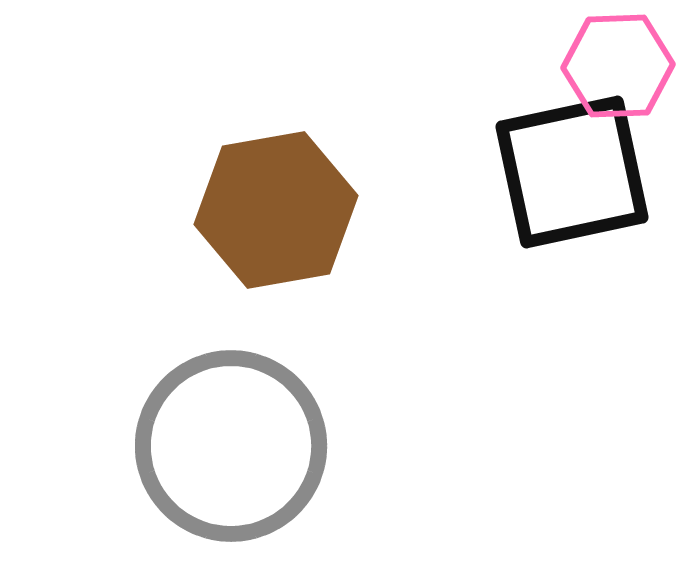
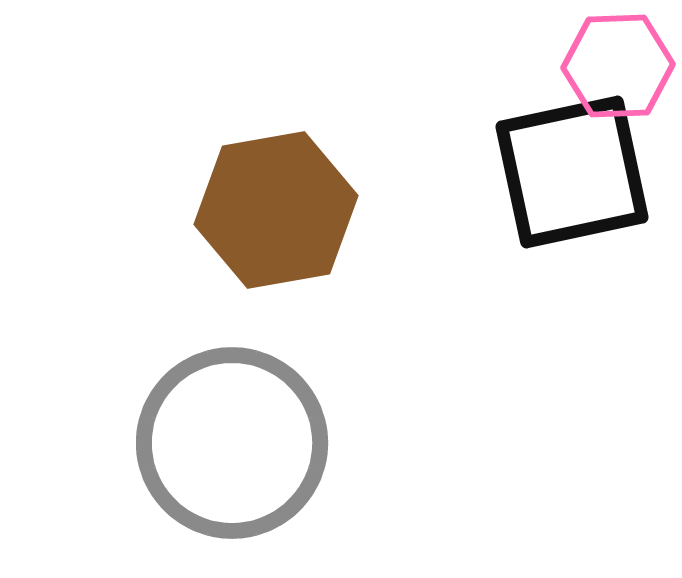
gray circle: moved 1 px right, 3 px up
